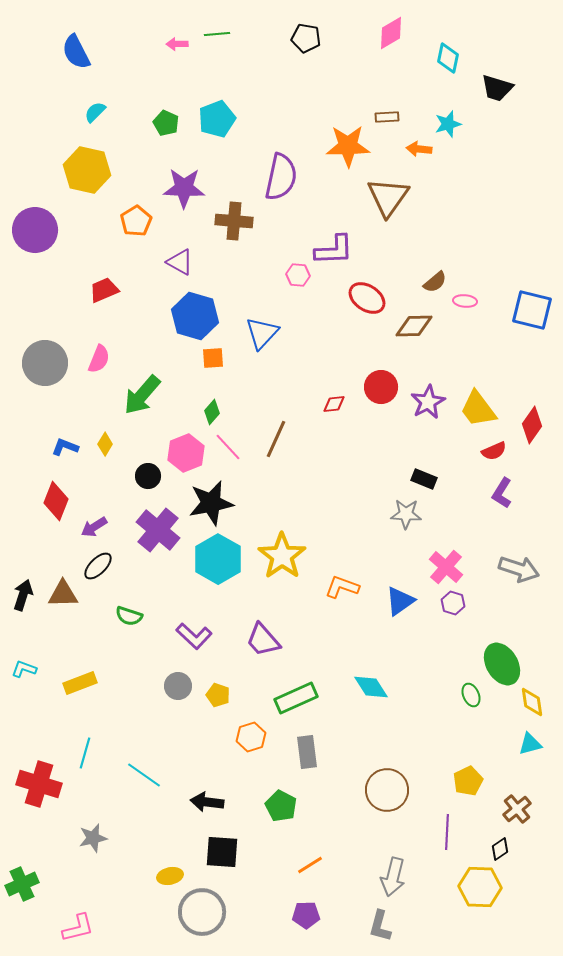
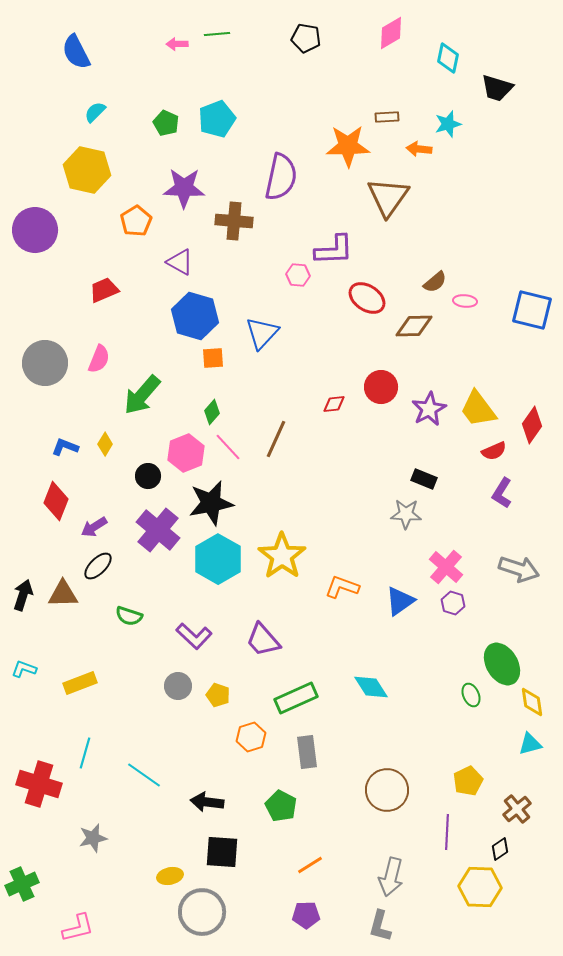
purple star at (428, 402): moved 1 px right, 7 px down
gray arrow at (393, 877): moved 2 px left
